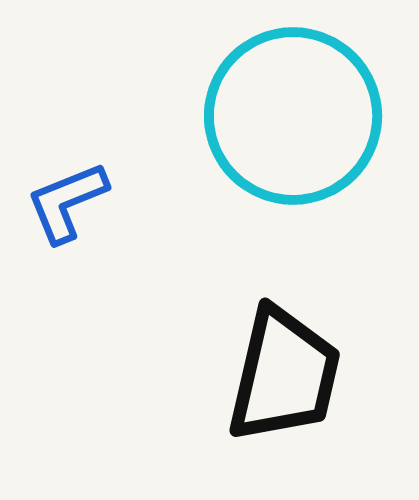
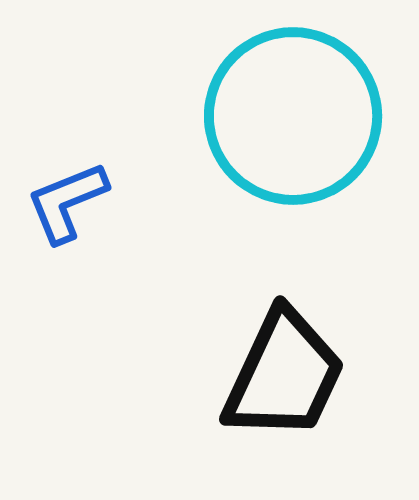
black trapezoid: rotated 12 degrees clockwise
